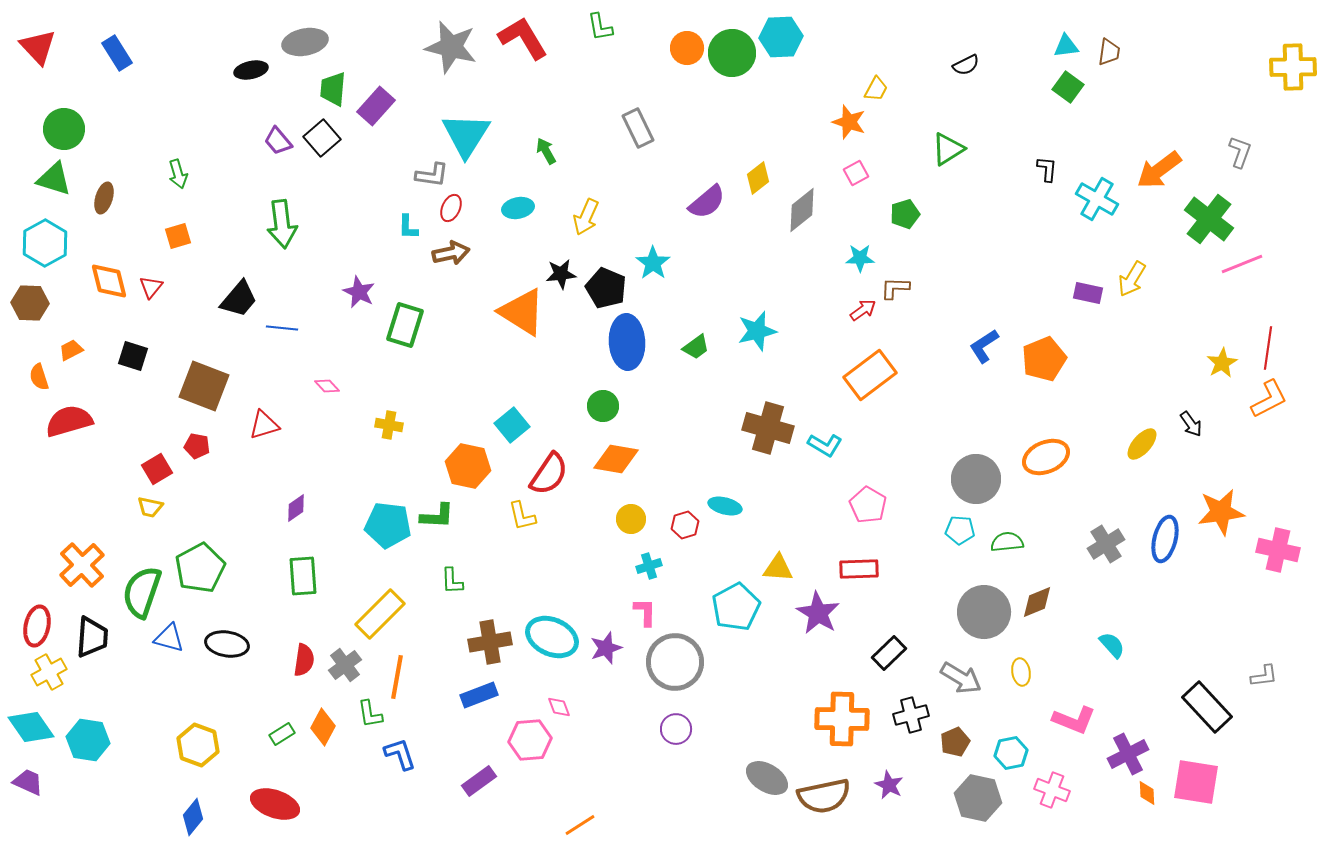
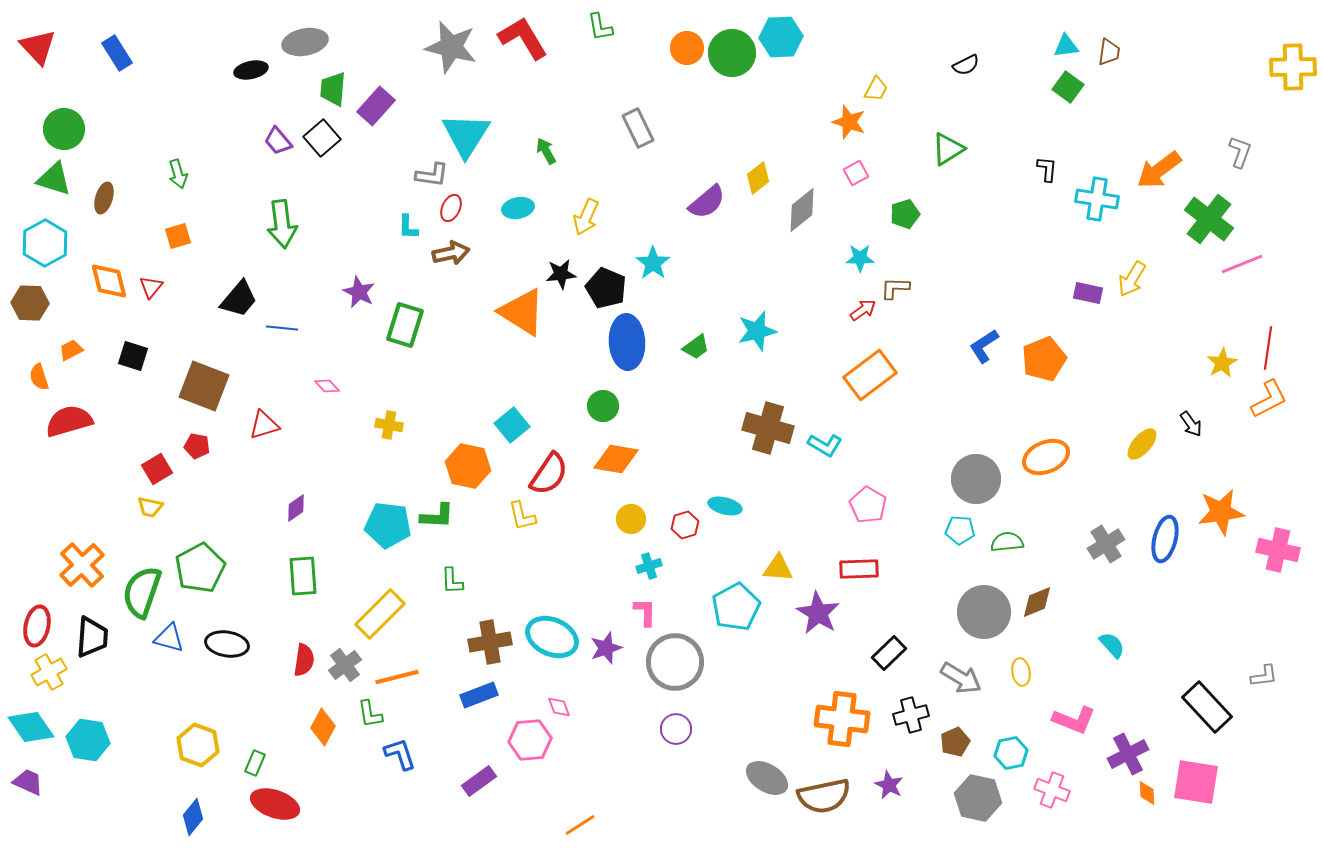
cyan cross at (1097, 199): rotated 21 degrees counterclockwise
orange line at (397, 677): rotated 66 degrees clockwise
orange cross at (842, 719): rotated 6 degrees clockwise
green rectangle at (282, 734): moved 27 px left, 29 px down; rotated 35 degrees counterclockwise
